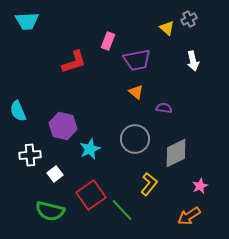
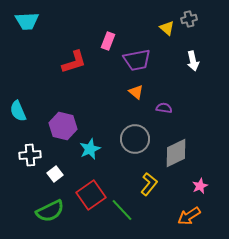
gray cross: rotated 14 degrees clockwise
green semicircle: rotated 40 degrees counterclockwise
